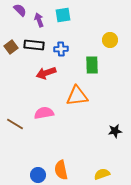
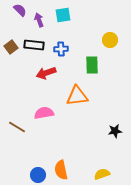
brown line: moved 2 px right, 3 px down
